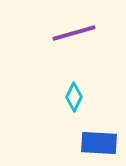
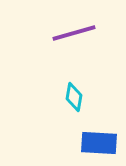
cyan diamond: rotated 16 degrees counterclockwise
